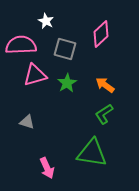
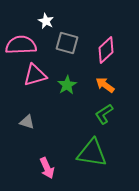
pink diamond: moved 5 px right, 16 px down
gray square: moved 2 px right, 6 px up
green star: moved 2 px down
